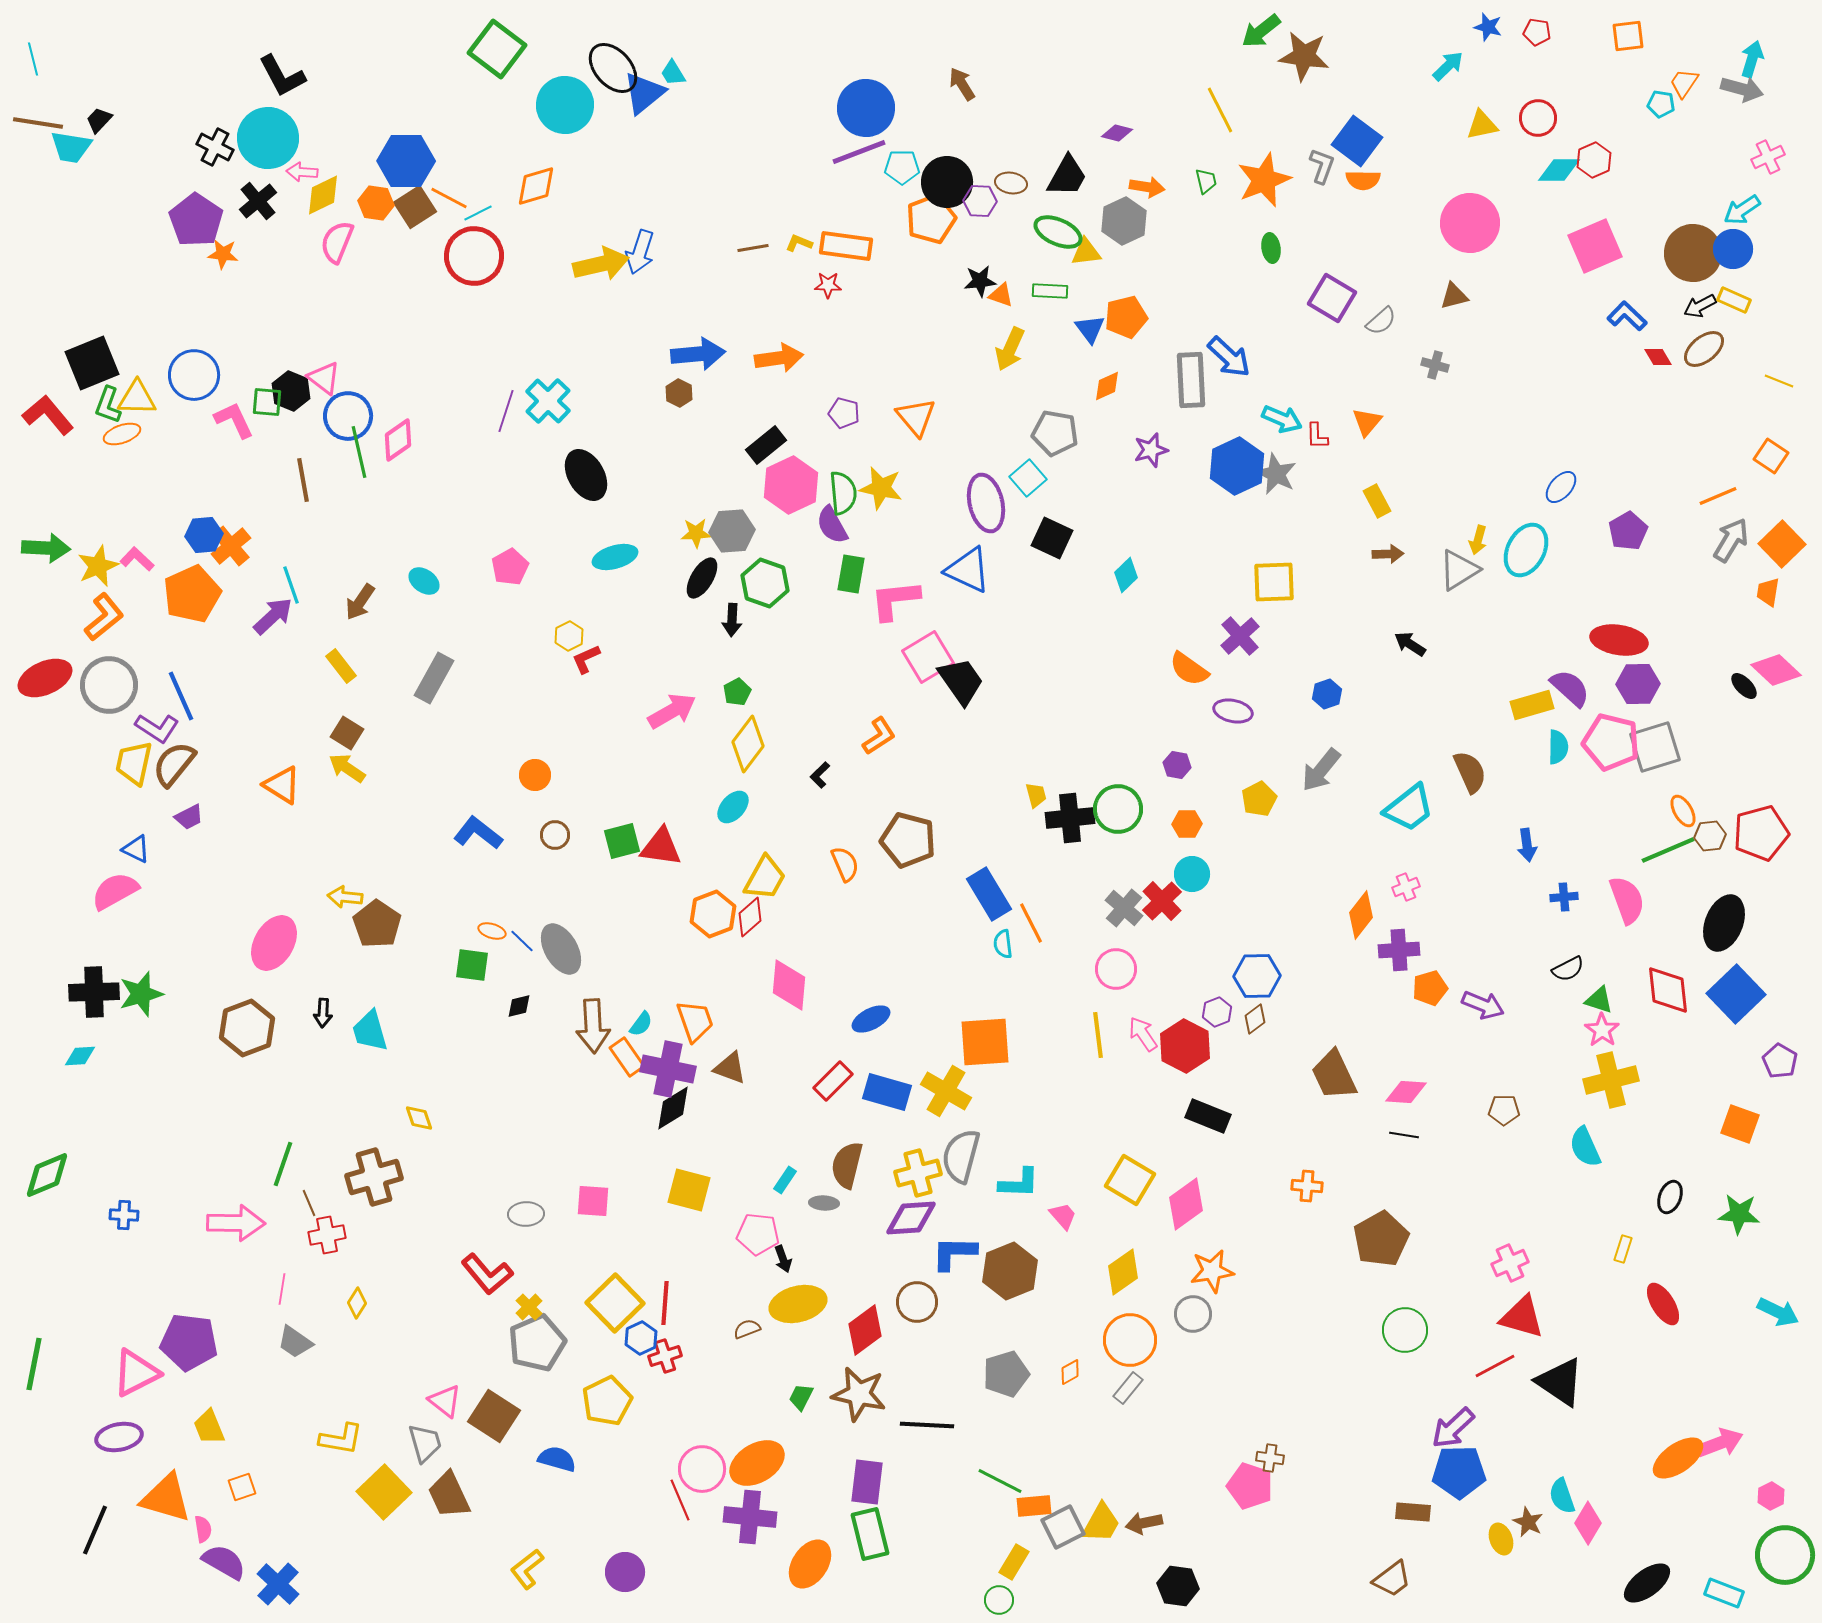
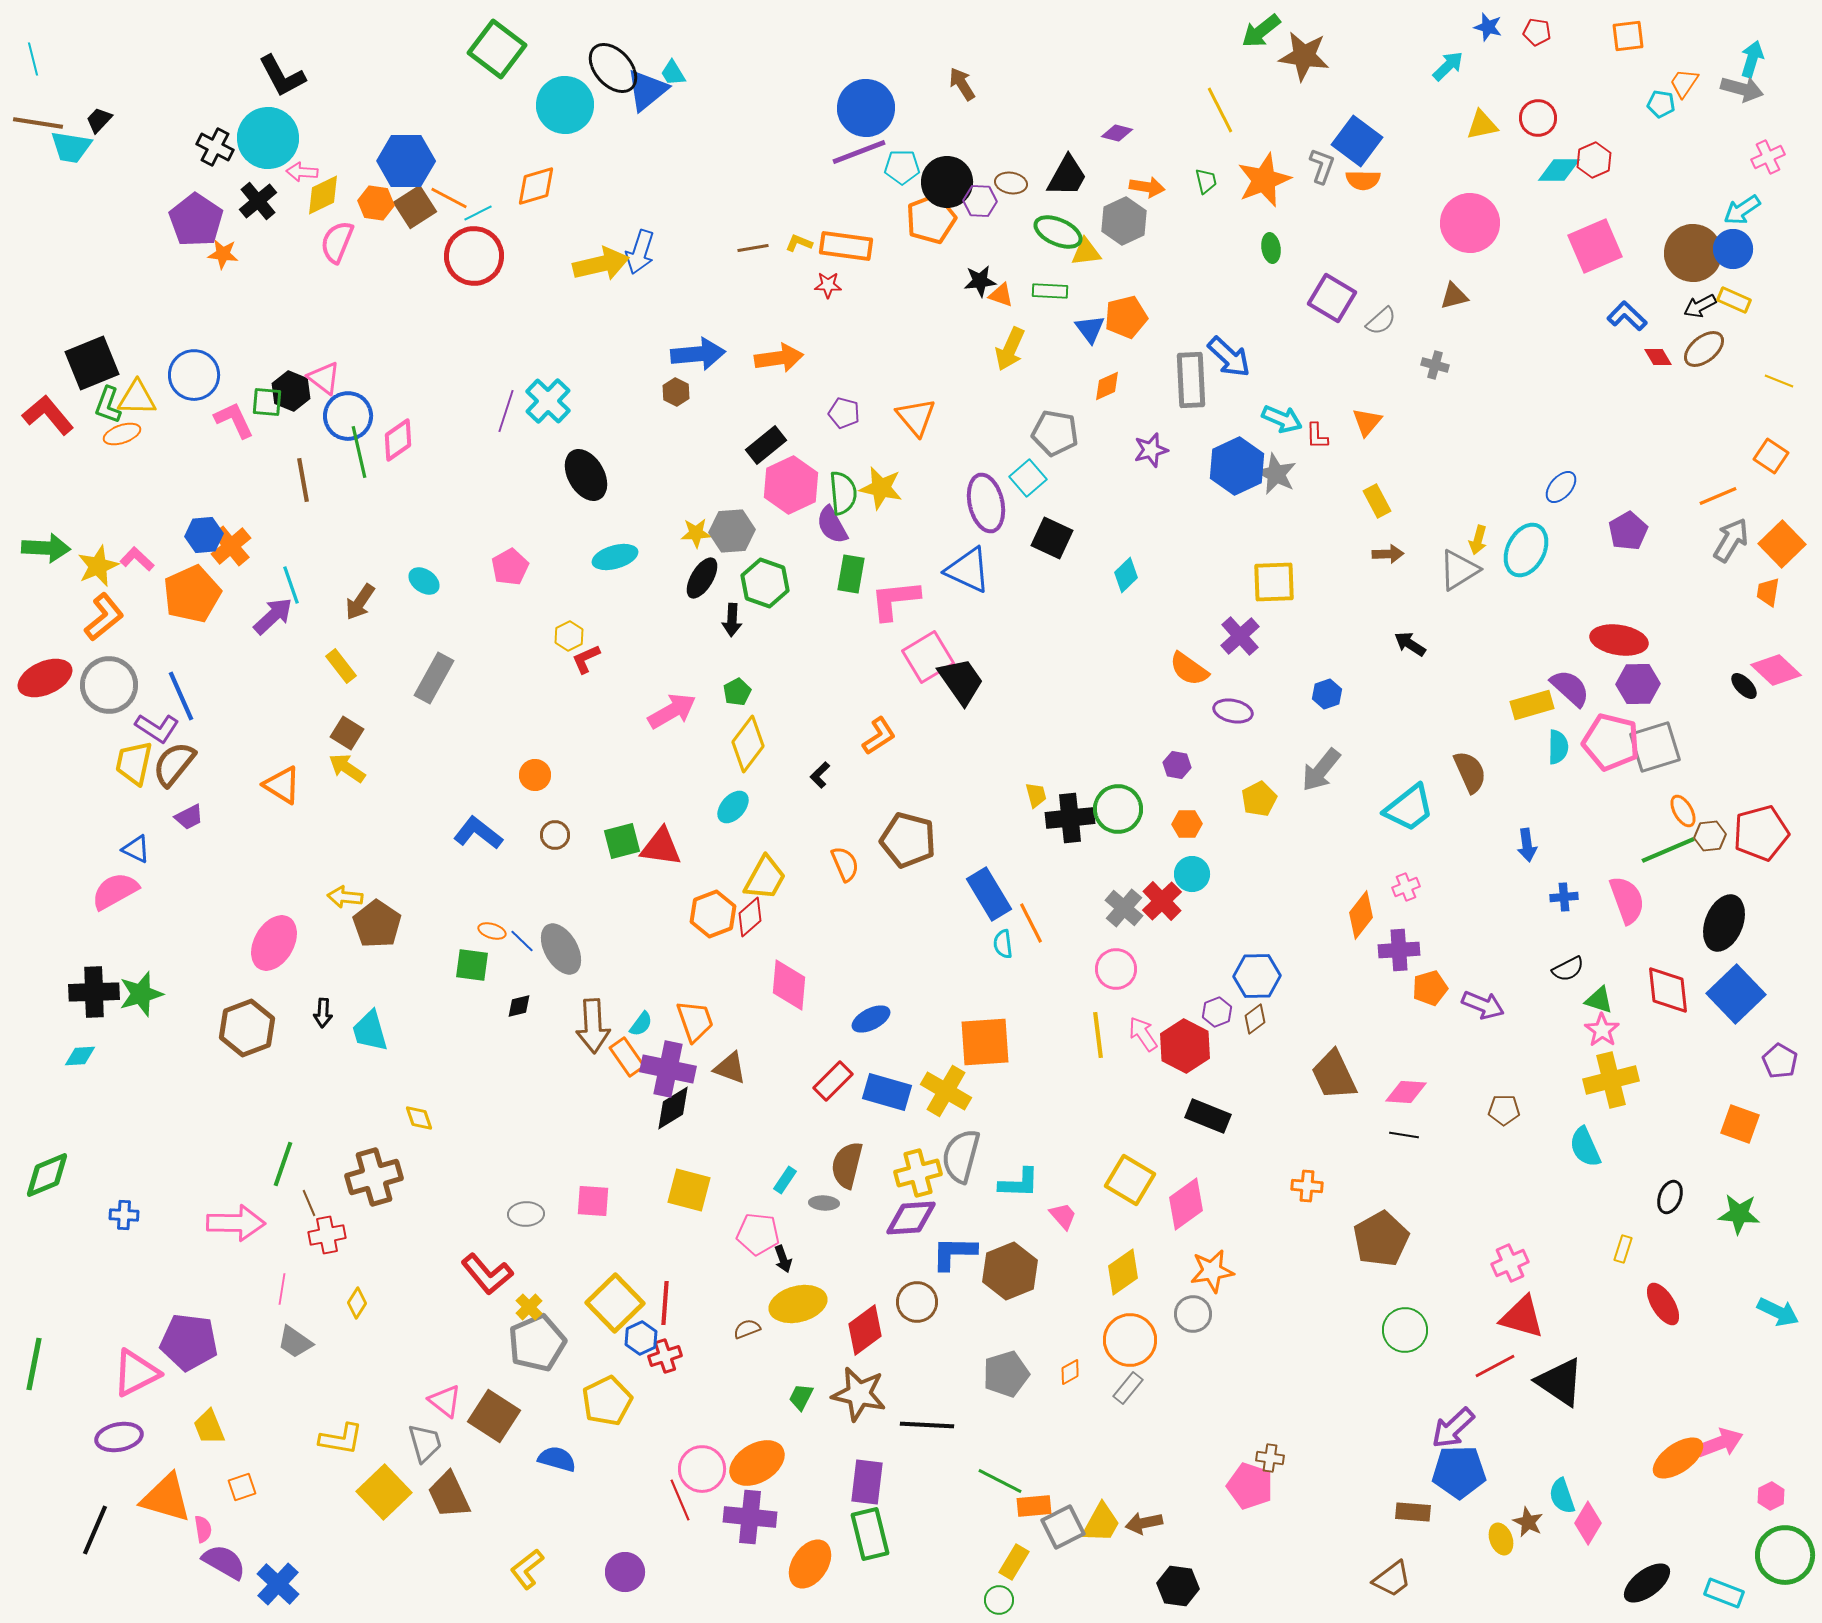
blue triangle at (644, 93): moved 3 px right, 3 px up
brown hexagon at (679, 393): moved 3 px left, 1 px up
